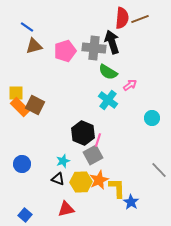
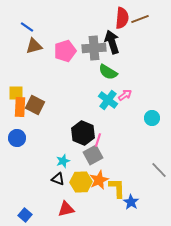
gray cross: rotated 10 degrees counterclockwise
pink arrow: moved 5 px left, 10 px down
orange rectangle: rotated 48 degrees clockwise
blue circle: moved 5 px left, 26 px up
